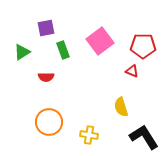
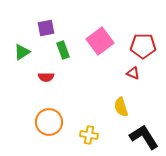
red triangle: moved 1 px right, 2 px down
